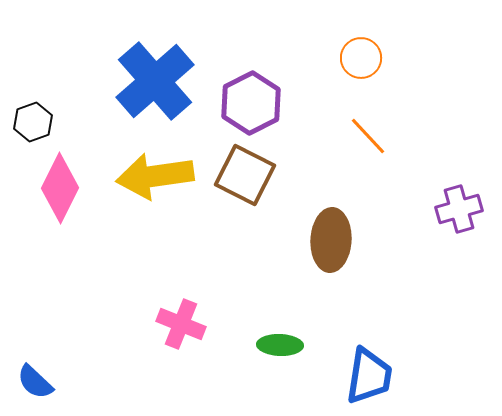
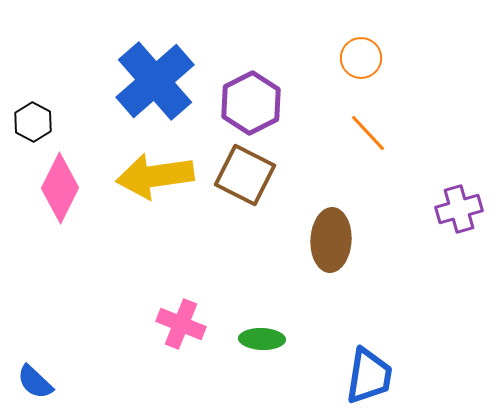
black hexagon: rotated 12 degrees counterclockwise
orange line: moved 3 px up
green ellipse: moved 18 px left, 6 px up
